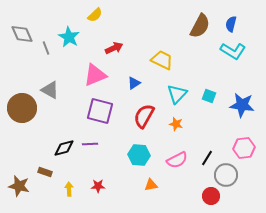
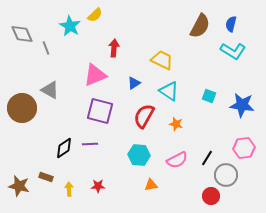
cyan star: moved 1 px right, 11 px up
red arrow: rotated 60 degrees counterclockwise
cyan triangle: moved 8 px left, 3 px up; rotated 40 degrees counterclockwise
black diamond: rotated 20 degrees counterclockwise
brown rectangle: moved 1 px right, 5 px down
